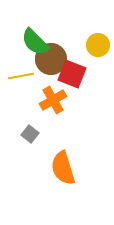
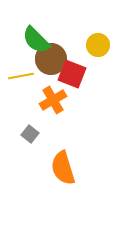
green semicircle: moved 1 px right, 2 px up
